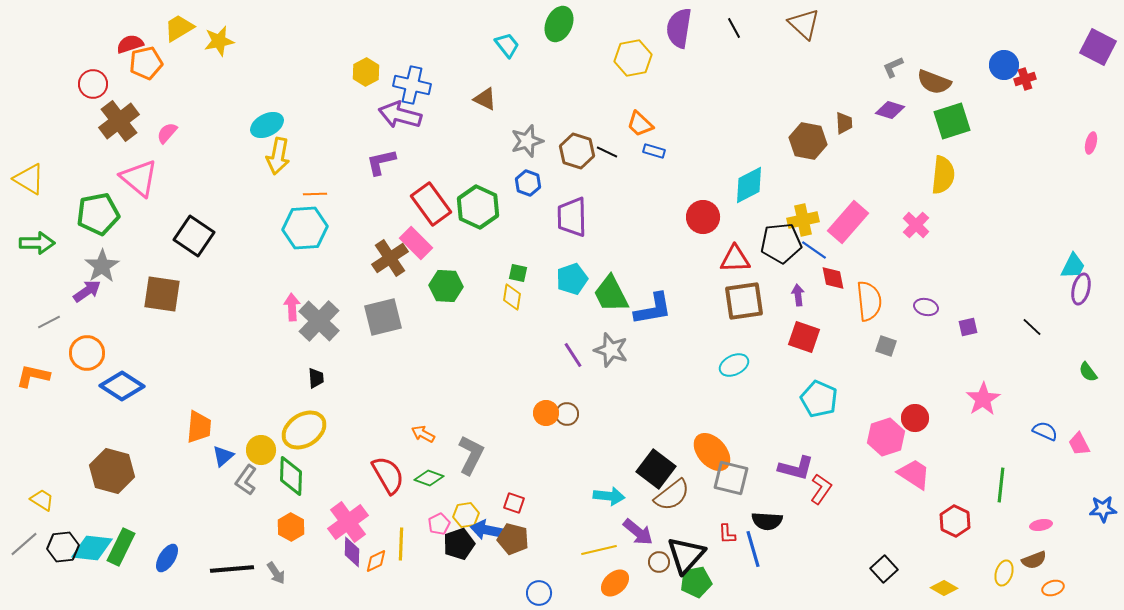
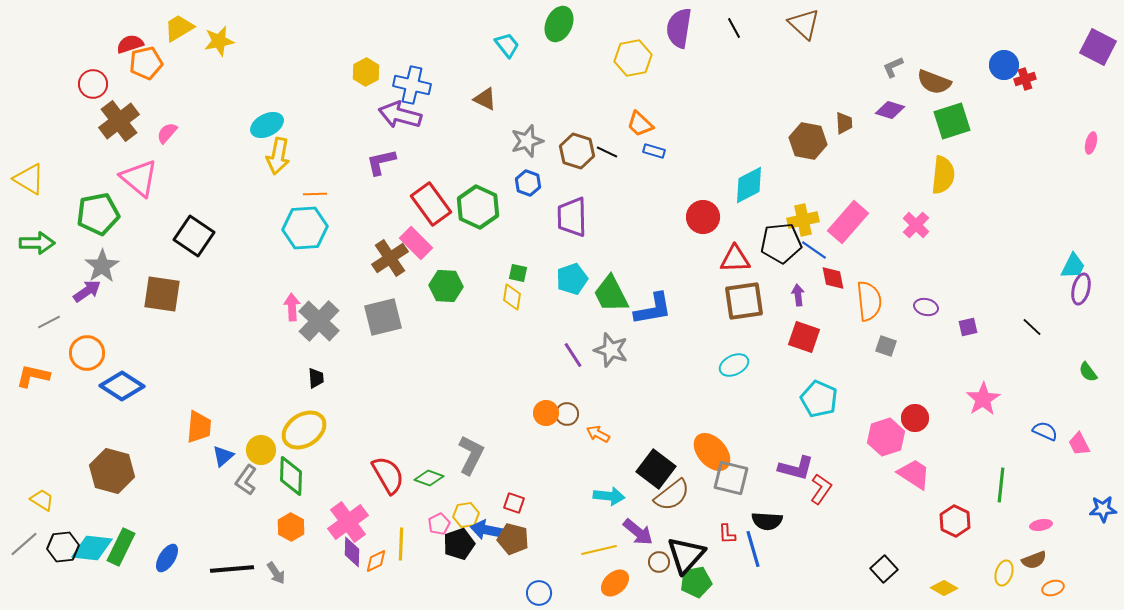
orange arrow at (423, 434): moved 175 px right
